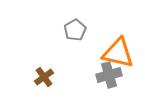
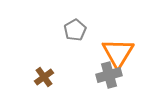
orange triangle: rotated 48 degrees clockwise
